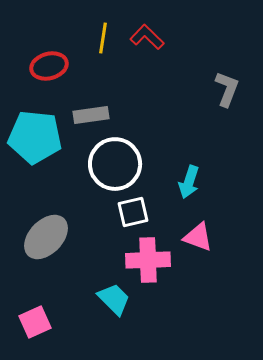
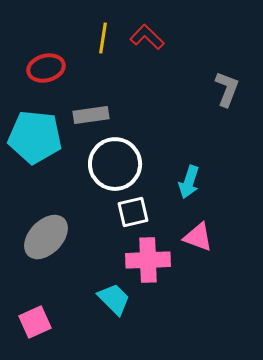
red ellipse: moved 3 px left, 2 px down
